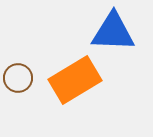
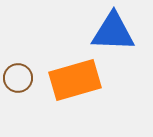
orange rectangle: rotated 15 degrees clockwise
